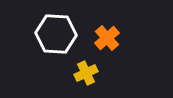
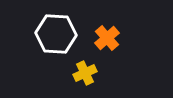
yellow cross: moved 1 px left
